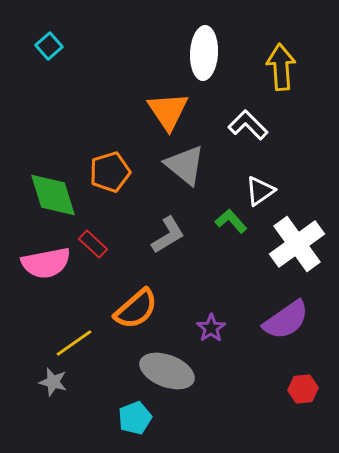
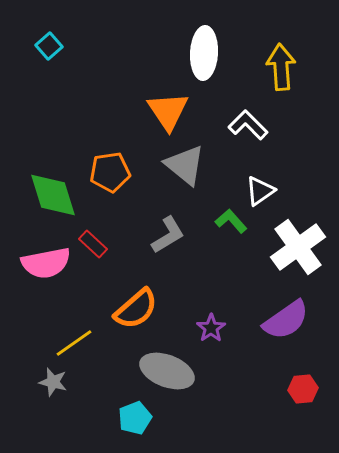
orange pentagon: rotated 9 degrees clockwise
white cross: moved 1 px right, 3 px down
